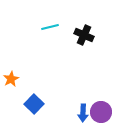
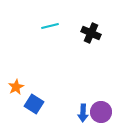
cyan line: moved 1 px up
black cross: moved 7 px right, 2 px up
orange star: moved 5 px right, 8 px down
blue square: rotated 12 degrees counterclockwise
